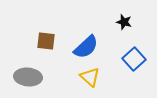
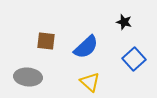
yellow triangle: moved 5 px down
